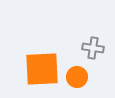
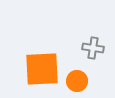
orange circle: moved 4 px down
